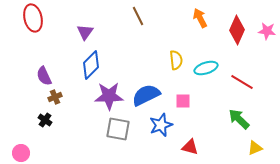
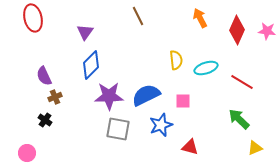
pink circle: moved 6 px right
